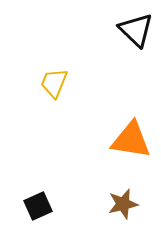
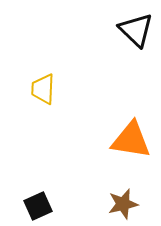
yellow trapezoid: moved 11 px left, 6 px down; rotated 20 degrees counterclockwise
